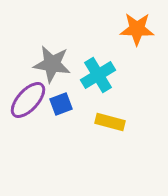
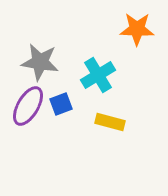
gray star: moved 12 px left, 2 px up
purple ellipse: moved 6 px down; rotated 12 degrees counterclockwise
